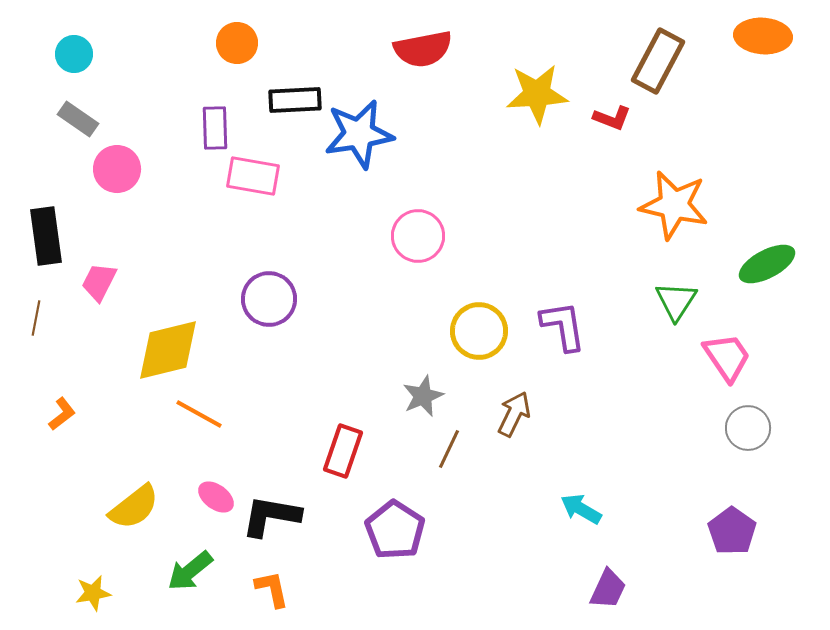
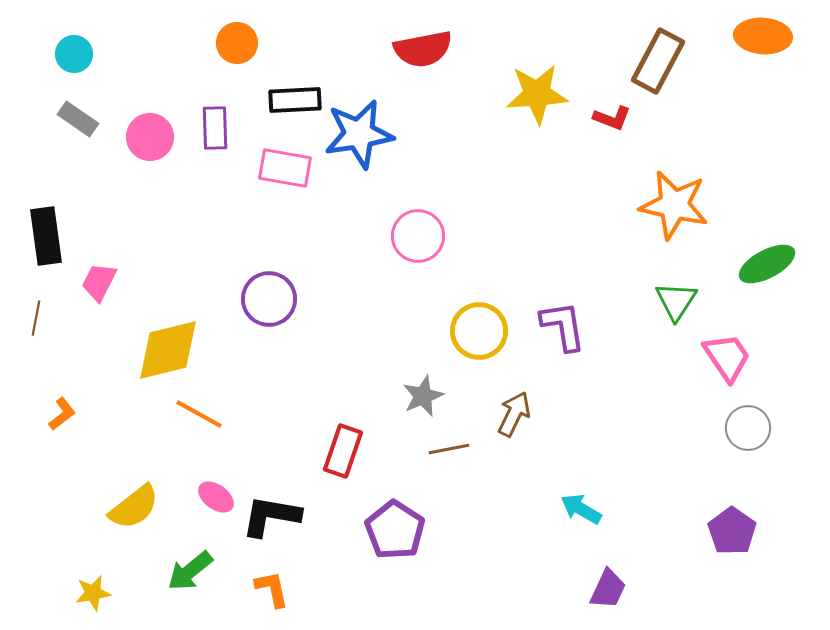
pink circle at (117, 169): moved 33 px right, 32 px up
pink rectangle at (253, 176): moved 32 px right, 8 px up
brown line at (449, 449): rotated 54 degrees clockwise
